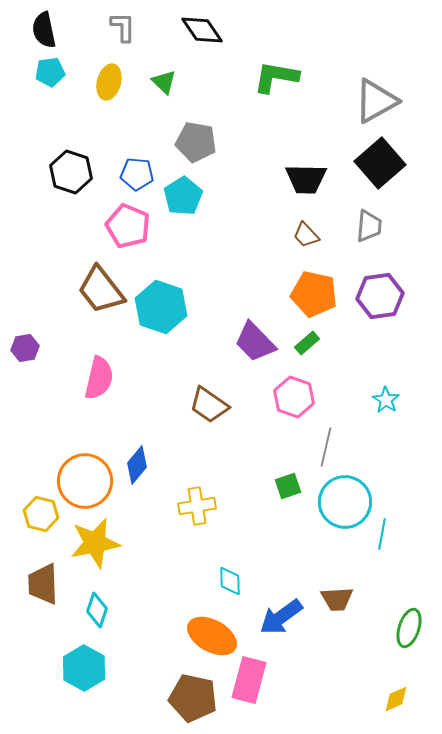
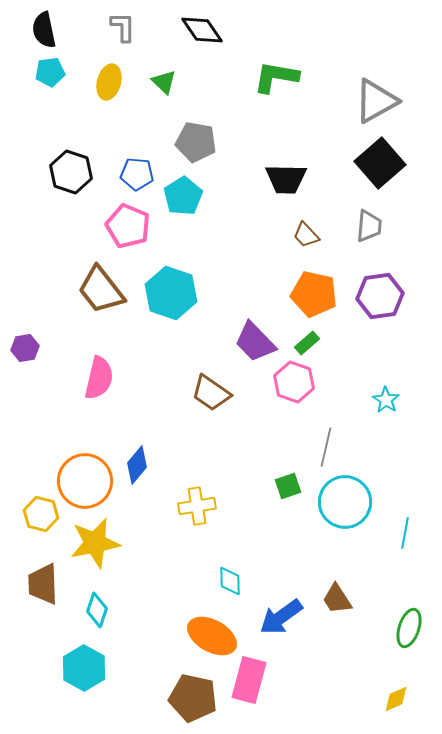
black trapezoid at (306, 179): moved 20 px left
cyan hexagon at (161, 307): moved 10 px right, 14 px up
pink hexagon at (294, 397): moved 15 px up
brown trapezoid at (209, 405): moved 2 px right, 12 px up
cyan line at (382, 534): moved 23 px right, 1 px up
brown trapezoid at (337, 599): rotated 60 degrees clockwise
